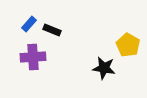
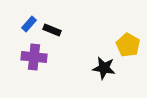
purple cross: moved 1 px right; rotated 10 degrees clockwise
